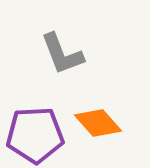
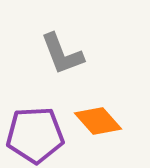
orange diamond: moved 2 px up
